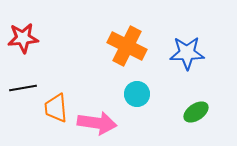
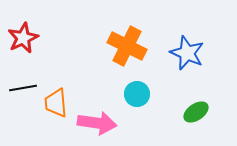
red star: rotated 20 degrees counterclockwise
blue star: rotated 24 degrees clockwise
orange trapezoid: moved 5 px up
